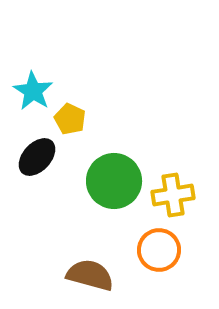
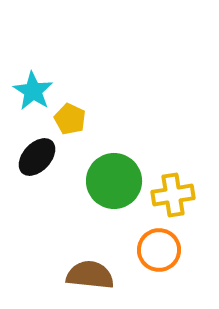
brown semicircle: rotated 9 degrees counterclockwise
